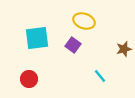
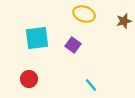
yellow ellipse: moved 7 px up
brown star: moved 28 px up
cyan line: moved 9 px left, 9 px down
